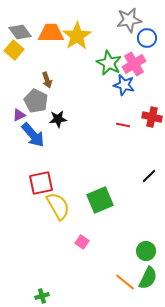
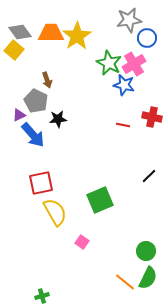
yellow semicircle: moved 3 px left, 6 px down
